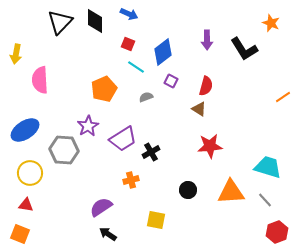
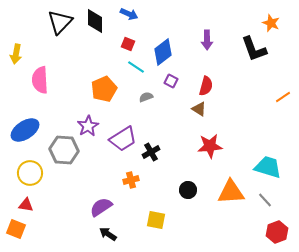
black L-shape: moved 10 px right; rotated 12 degrees clockwise
orange square: moved 4 px left, 5 px up
